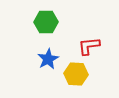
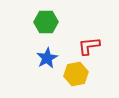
blue star: moved 1 px left, 1 px up
yellow hexagon: rotated 15 degrees counterclockwise
